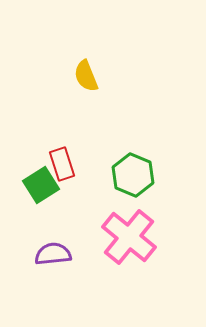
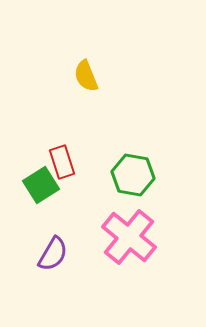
red rectangle: moved 2 px up
green hexagon: rotated 12 degrees counterclockwise
purple semicircle: rotated 126 degrees clockwise
